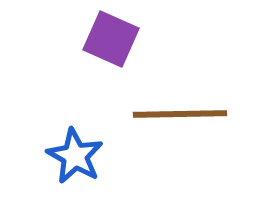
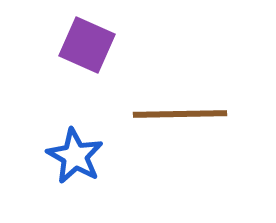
purple square: moved 24 px left, 6 px down
